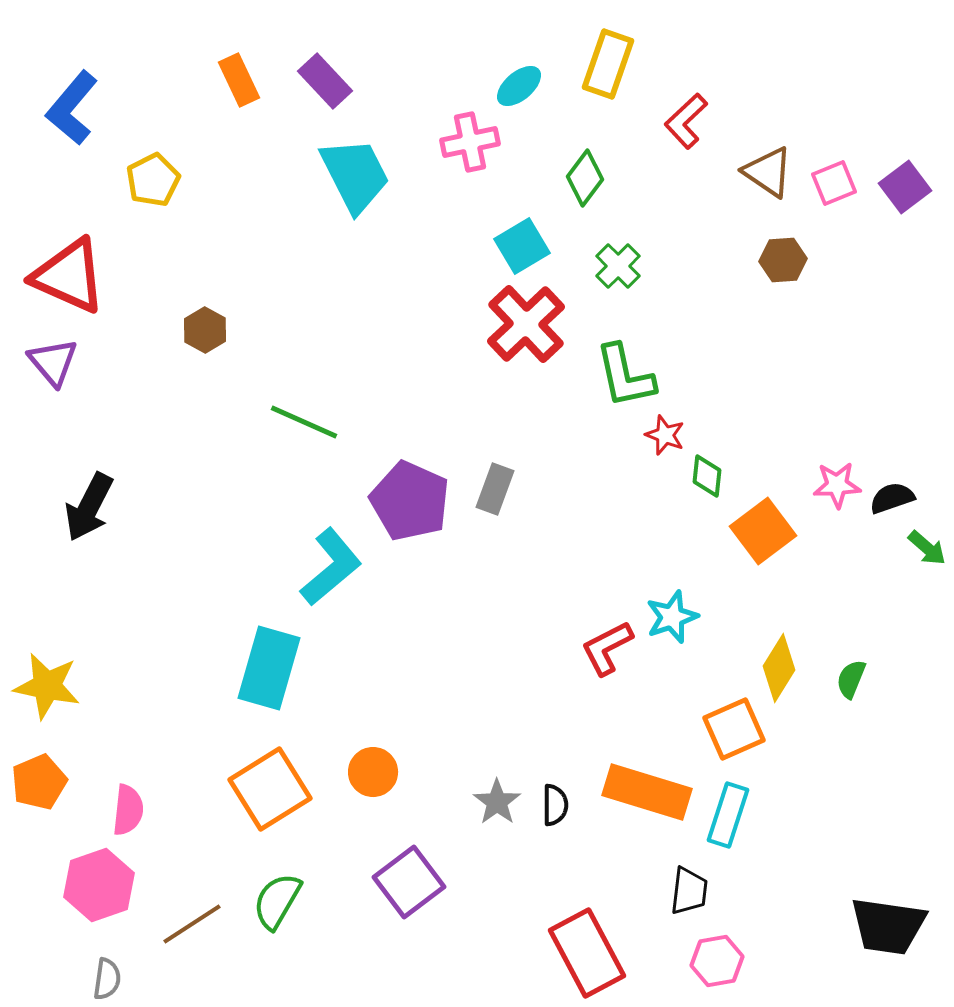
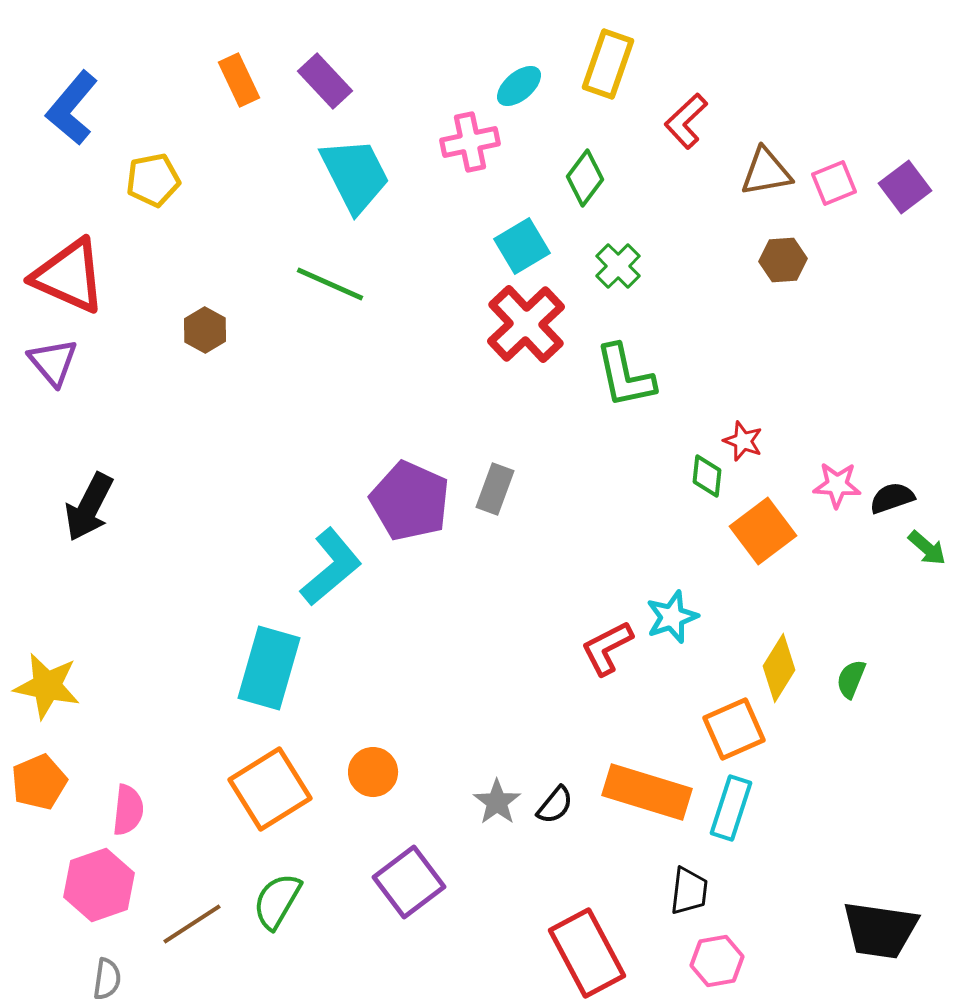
brown triangle at (768, 172): moved 2 px left; rotated 44 degrees counterclockwise
yellow pentagon at (153, 180): rotated 16 degrees clockwise
green line at (304, 422): moved 26 px right, 138 px up
red star at (665, 435): moved 78 px right, 6 px down
pink star at (837, 485): rotated 6 degrees clockwise
black semicircle at (555, 805): rotated 39 degrees clockwise
cyan rectangle at (728, 815): moved 3 px right, 7 px up
black trapezoid at (888, 926): moved 8 px left, 4 px down
